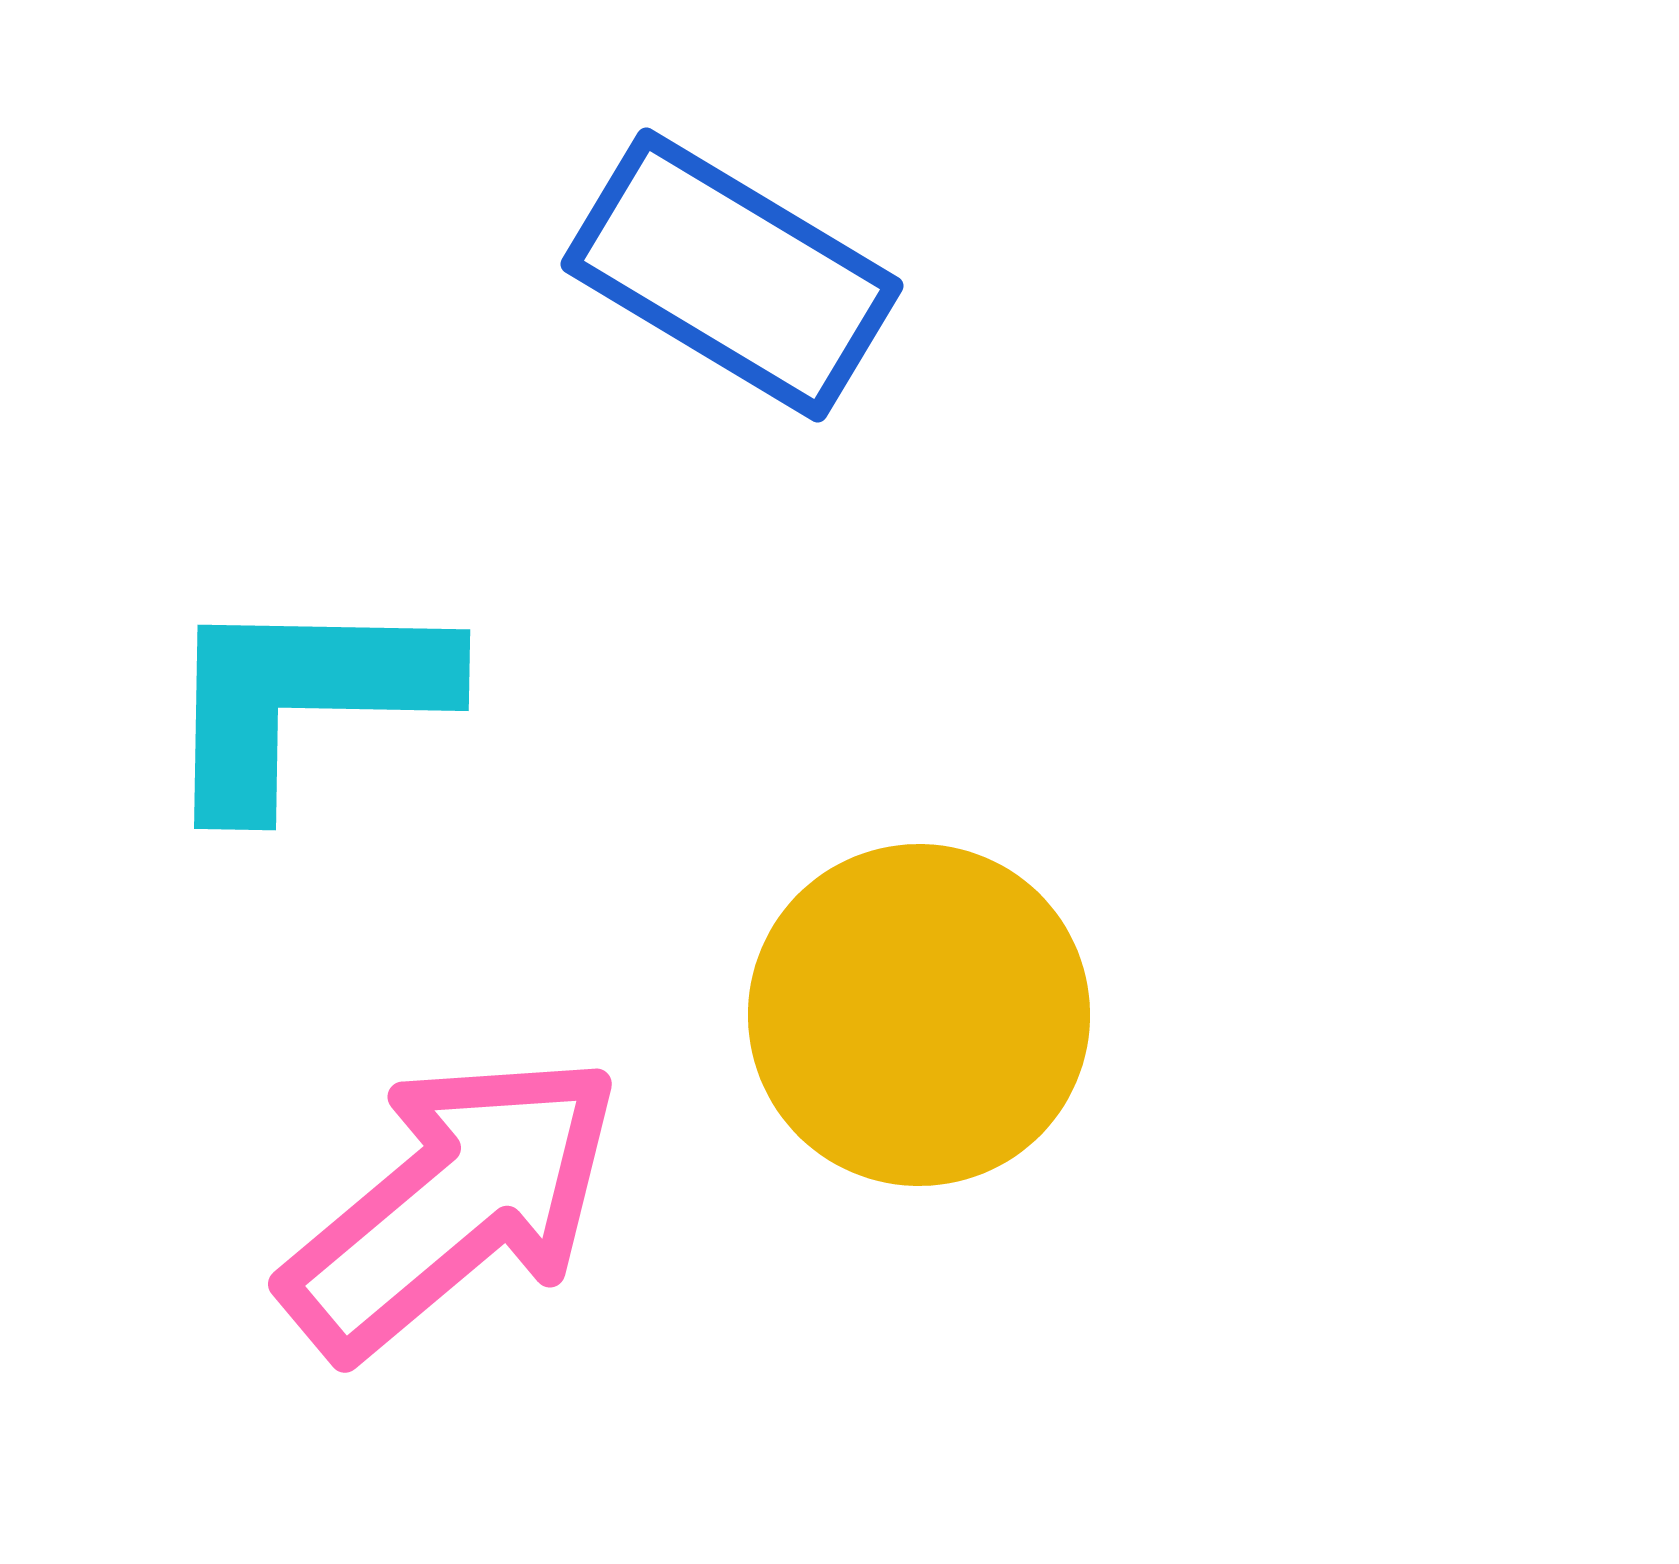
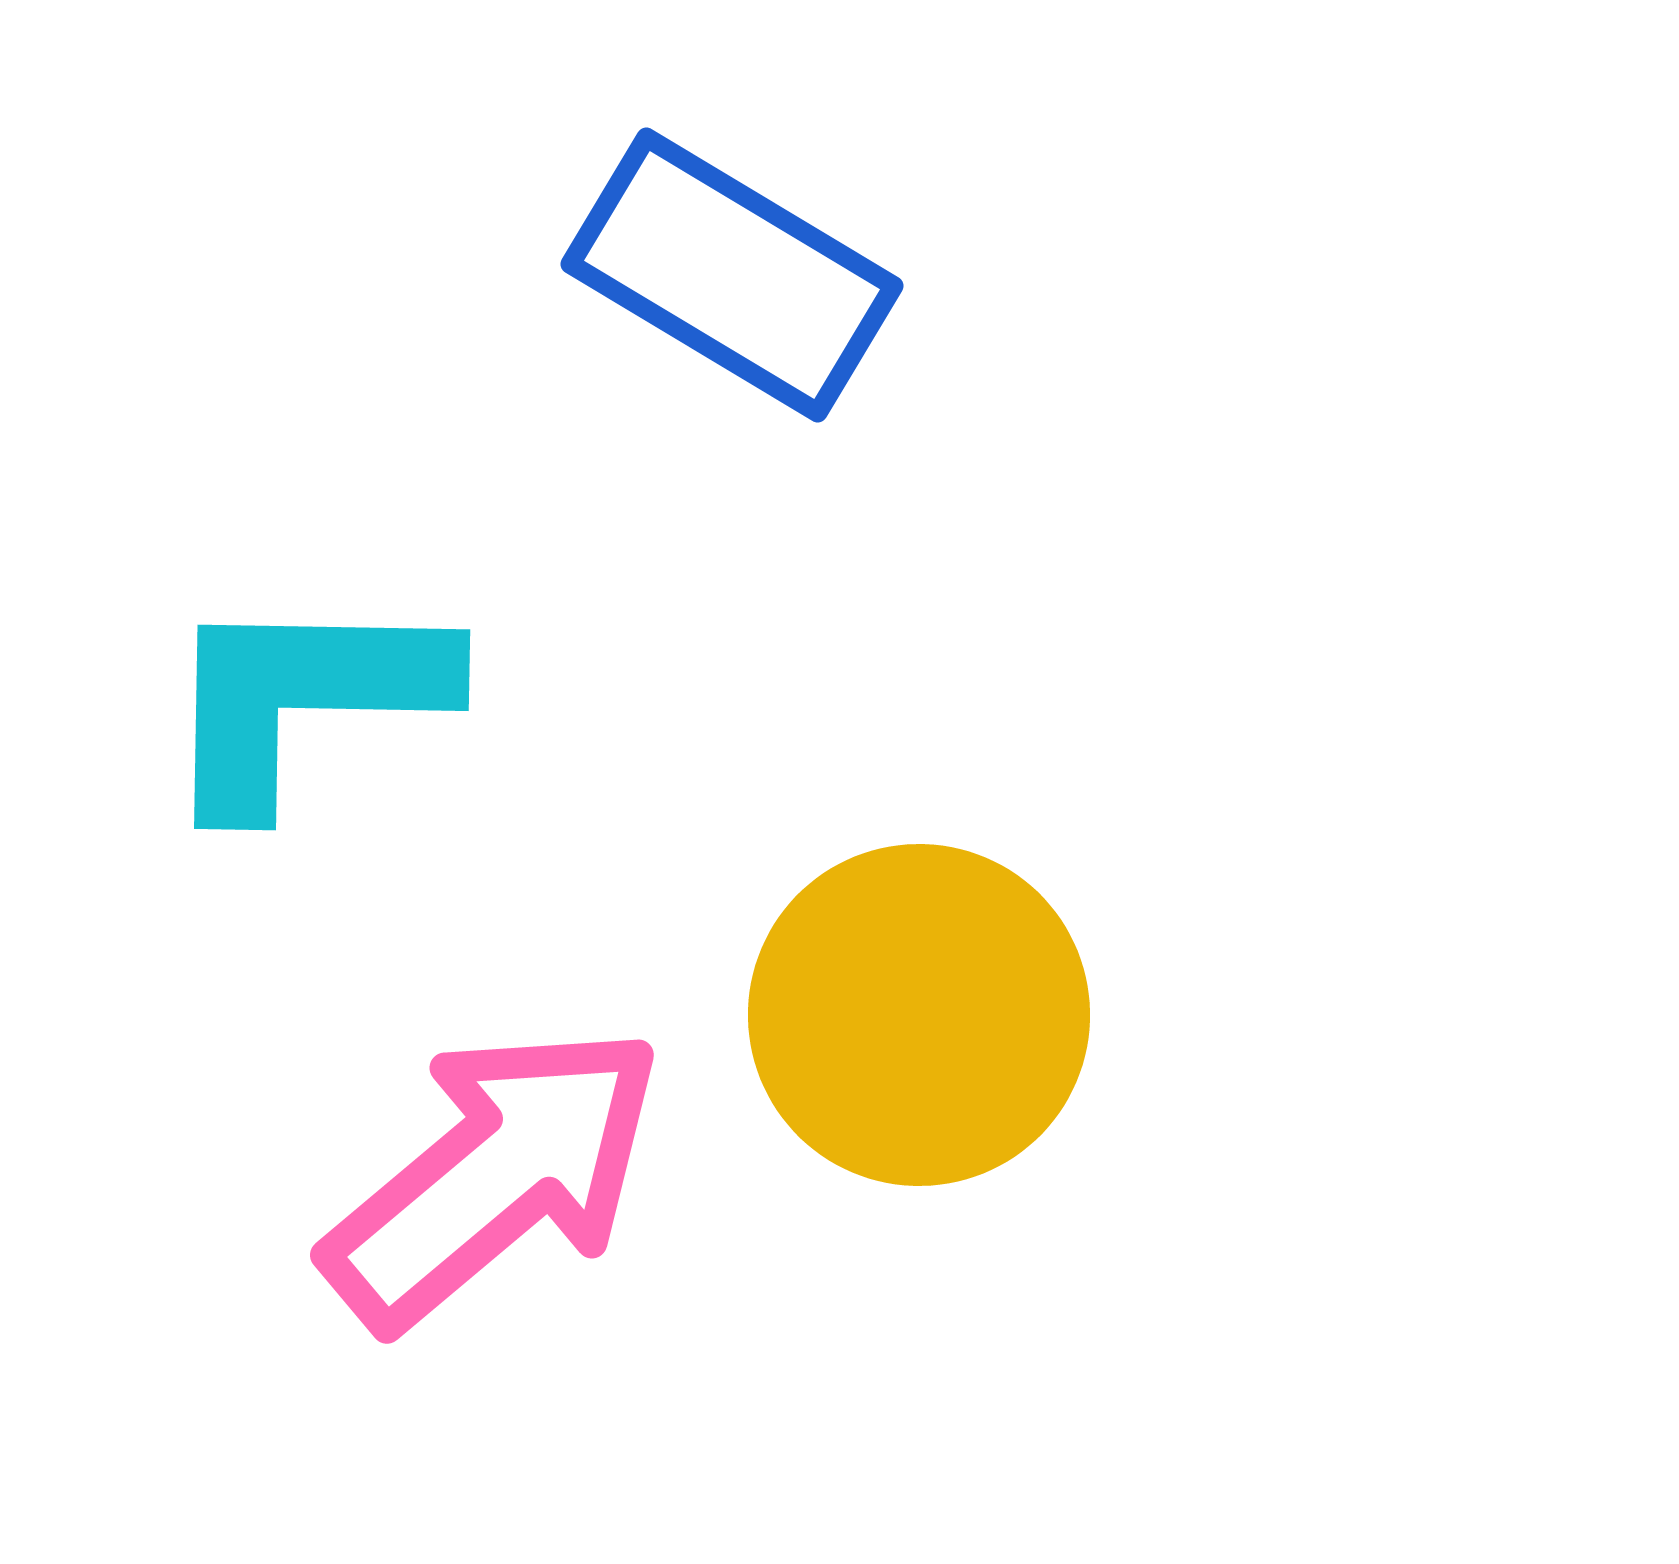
pink arrow: moved 42 px right, 29 px up
